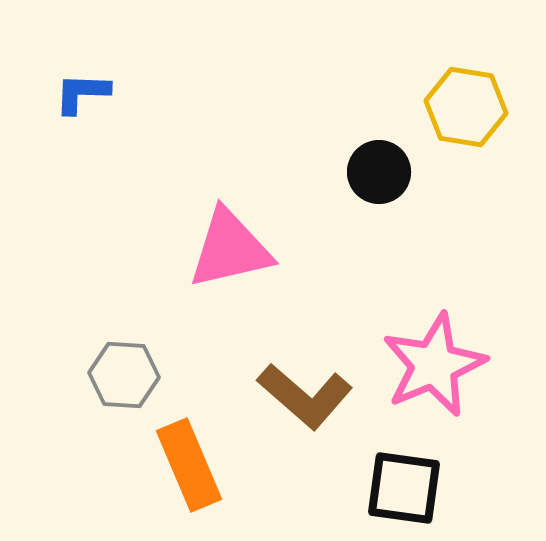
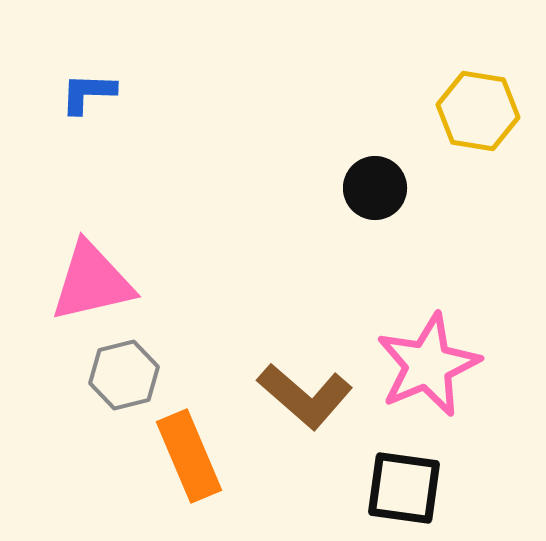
blue L-shape: moved 6 px right
yellow hexagon: moved 12 px right, 4 px down
black circle: moved 4 px left, 16 px down
pink triangle: moved 138 px left, 33 px down
pink star: moved 6 px left
gray hexagon: rotated 18 degrees counterclockwise
orange rectangle: moved 9 px up
